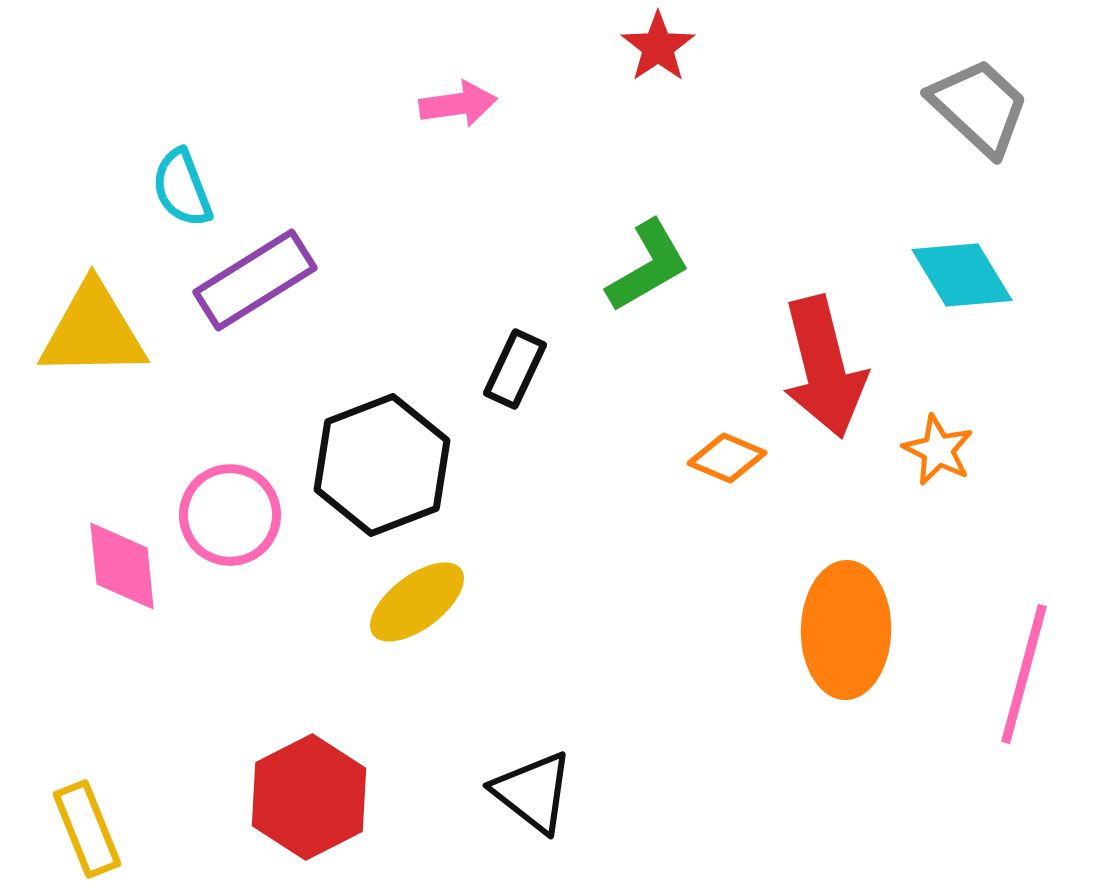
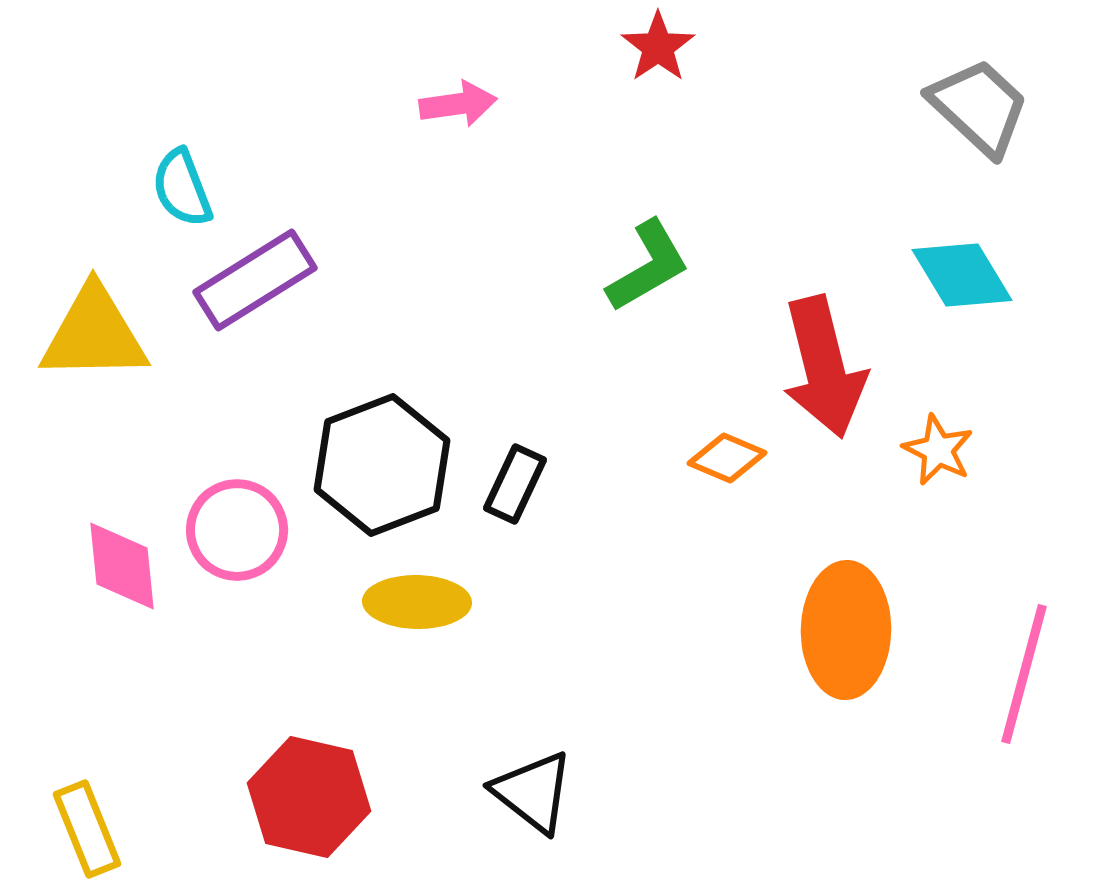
yellow triangle: moved 1 px right, 3 px down
black rectangle: moved 115 px down
pink circle: moved 7 px right, 15 px down
yellow ellipse: rotated 38 degrees clockwise
red hexagon: rotated 20 degrees counterclockwise
